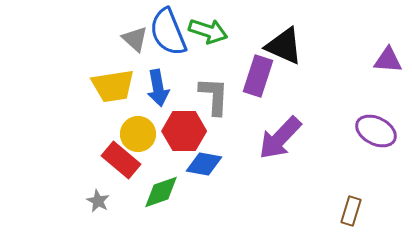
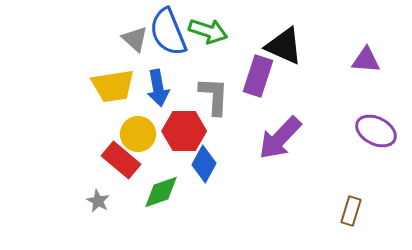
purple triangle: moved 22 px left
blue diamond: rotated 72 degrees counterclockwise
